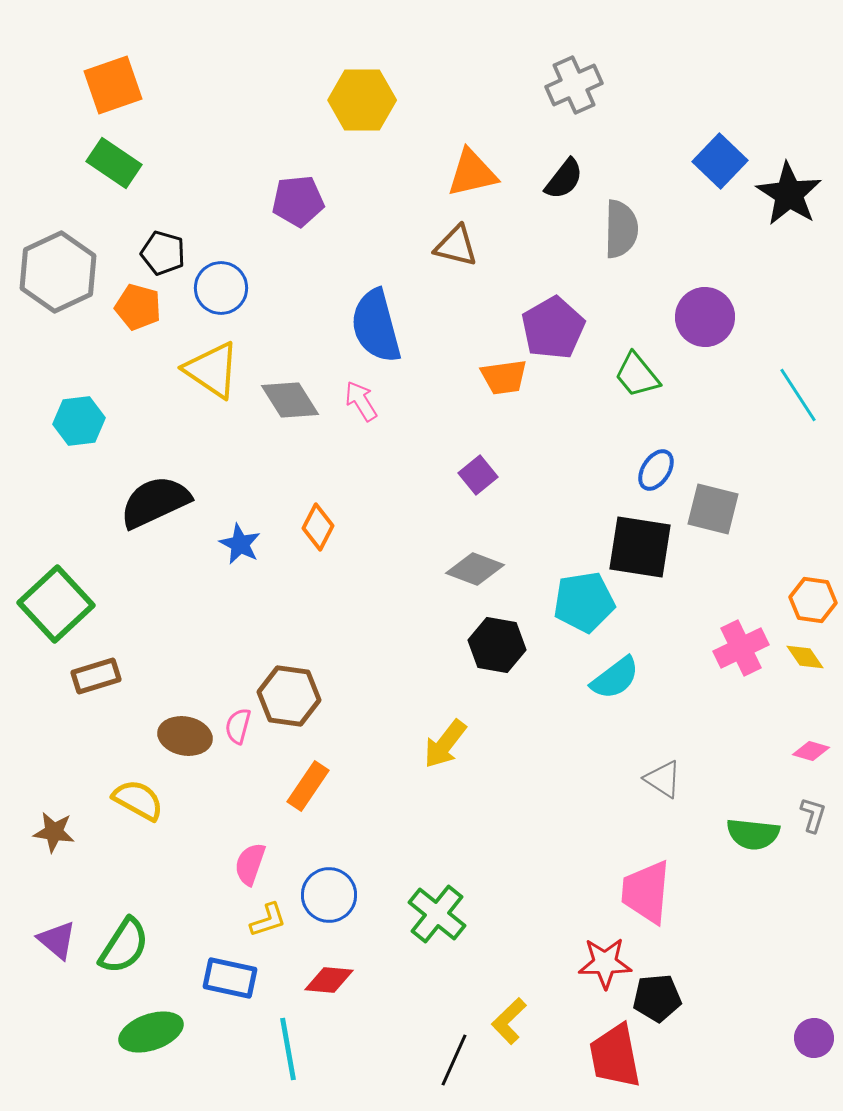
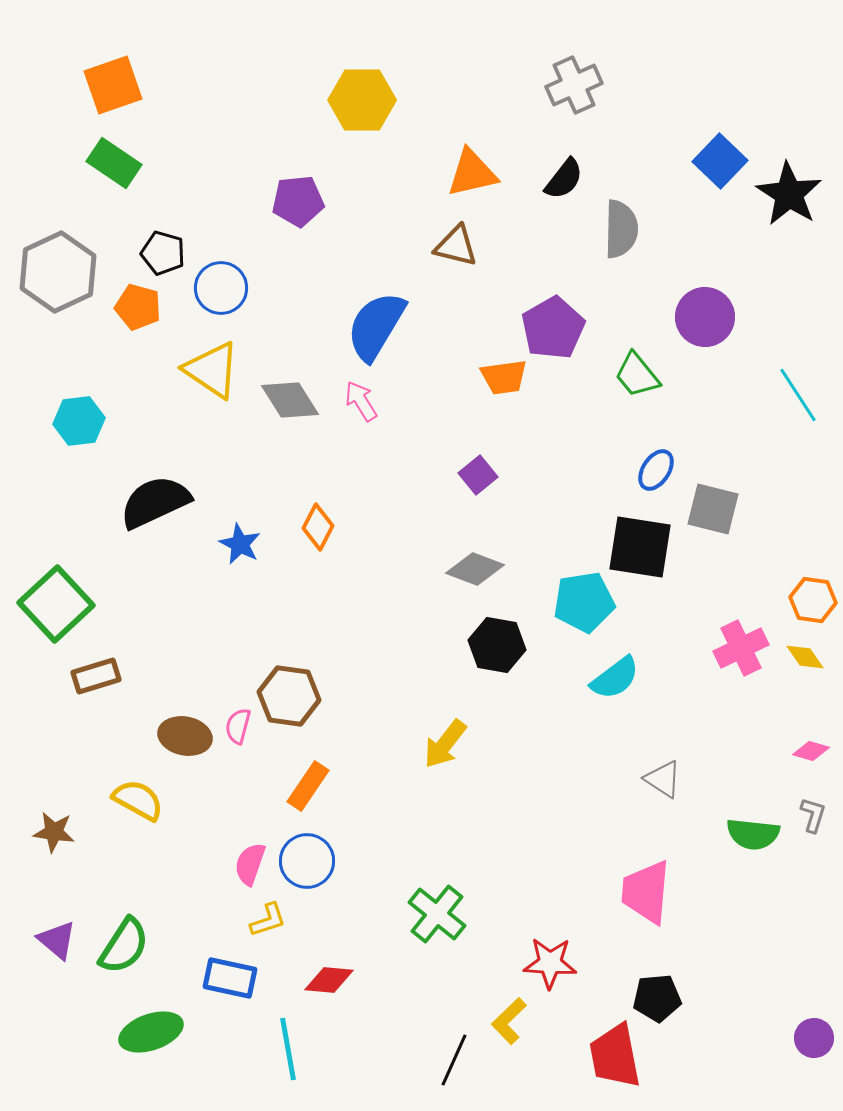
blue semicircle at (376, 326): rotated 46 degrees clockwise
blue circle at (329, 895): moved 22 px left, 34 px up
red star at (605, 963): moved 55 px left; rotated 4 degrees clockwise
